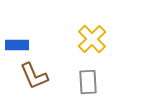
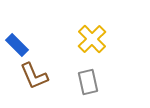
blue rectangle: rotated 45 degrees clockwise
gray rectangle: rotated 10 degrees counterclockwise
